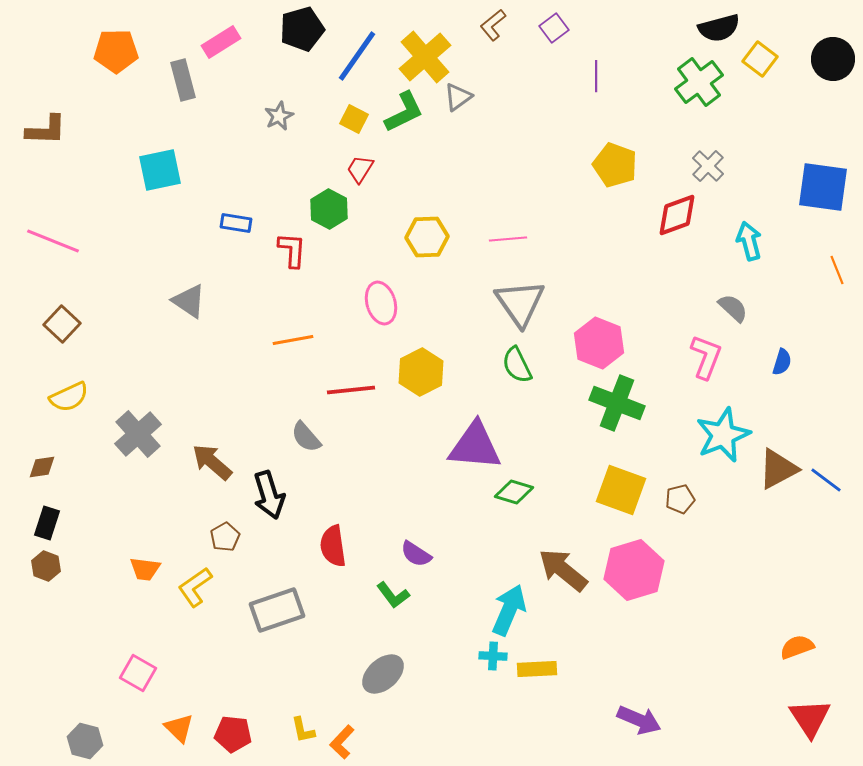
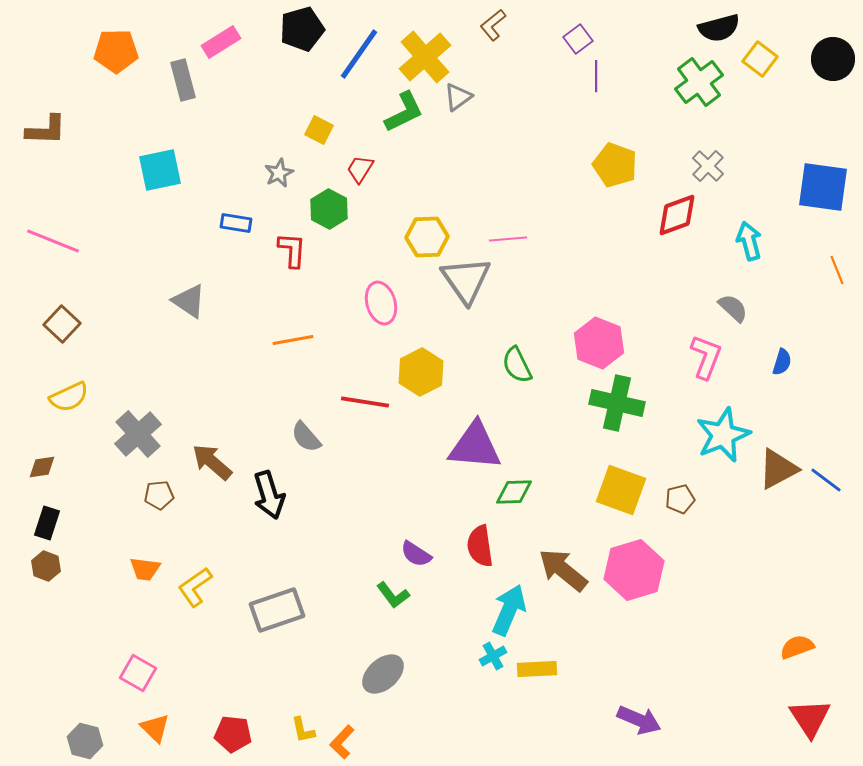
purple square at (554, 28): moved 24 px right, 11 px down
blue line at (357, 56): moved 2 px right, 2 px up
gray star at (279, 116): moved 57 px down
yellow square at (354, 119): moved 35 px left, 11 px down
gray triangle at (520, 303): moved 54 px left, 23 px up
red line at (351, 390): moved 14 px right, 12 px down; rotated 15 degrees clockwise
green cross at (617, 403): rotated 8 degrees counterclockwise
green diamond at (514, 492): rotated 18 degrees counterclockwise
brown pentagon at (225, 537): moved 66 px left, 42 px up; rotated 24 degrees clockwise
red semicircle at (333, 546): moved 147 px right
cyan cross at (493, 656): rotated 32 degrees counterclockwise
orange triangle at (179, 728): moved 24 px left
